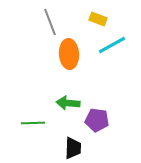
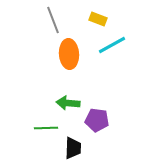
gray line: moved 3 px right, 2 px up
green line: moved 13 px right, 5 px down
